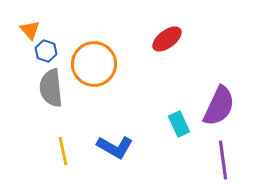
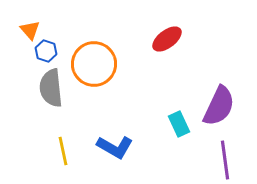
purple line: moved 2 px right
